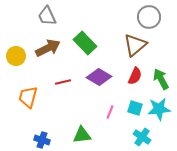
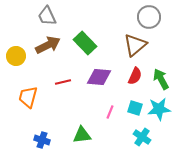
brown arrow: moved 3 px up
purple diamond: rotated 25 degrees counterclockwise
